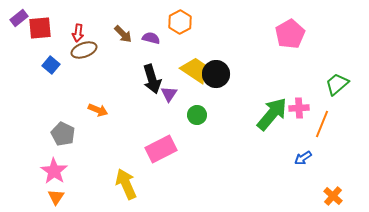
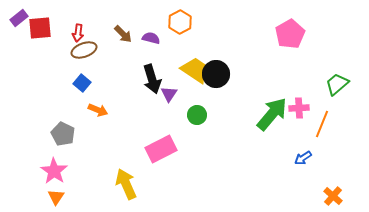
blue square: moved 31 px right, 18 px down
